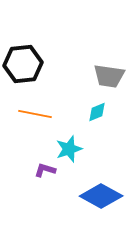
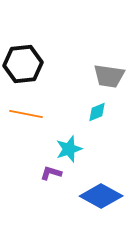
orange line: moved 9 px left
purple L-shape: moved 6 px right, 3 px down
